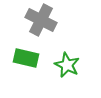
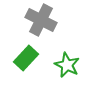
green rectangle: rotated 60 degrees counterclockwise
